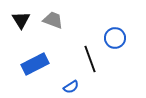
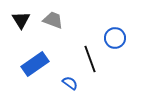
blue rectangle: rotated 8 degrees counterclockwise
blue semicircle: moved 1 px left, 4 px up; rotated 112 degrees counterclockwise
